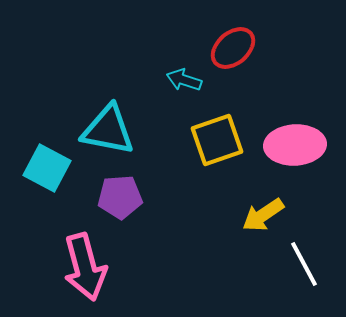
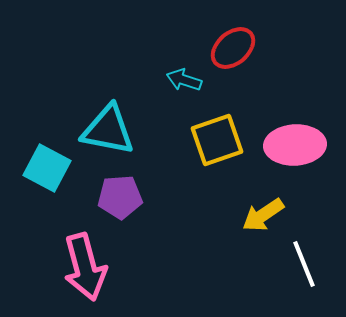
white line: rotated 6 degrees clockwise
